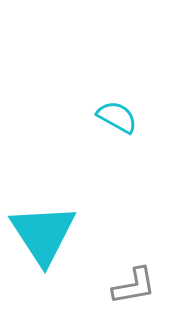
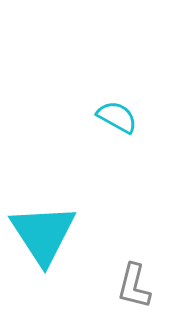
gray L-shape: rotated 114 degrees clockwise
